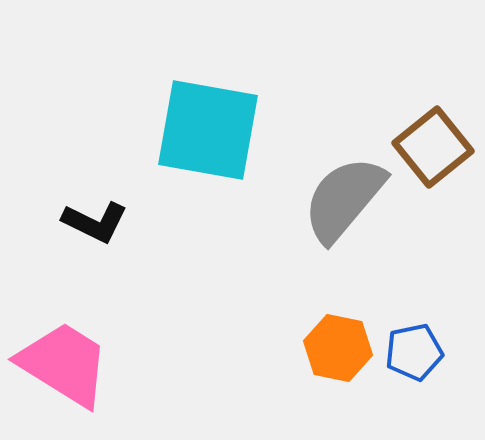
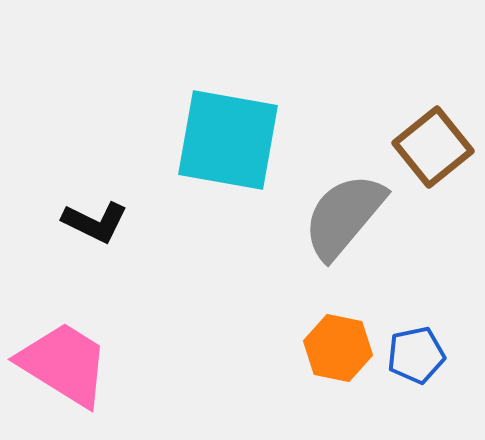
cyan square: moved 20 px right, 10 px down
gray semicircle: moved 17 px down
blue pentagon: moved 2 px right, 3 px down
